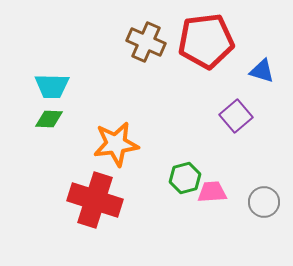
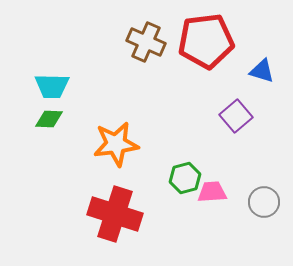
red cross: moved 20 px right, 14 px down
